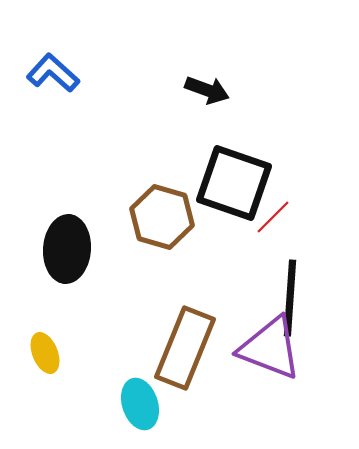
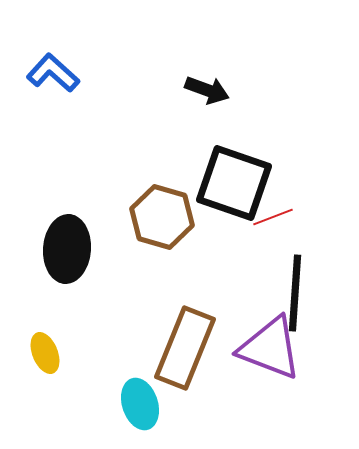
red line: rotated 24 degrees clockwise
black line: moved 5 px right, 5 px up
